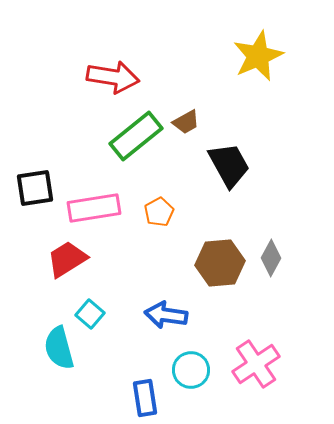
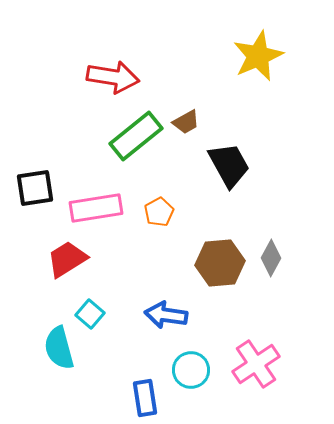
pink rectangle: moved 2 px right
